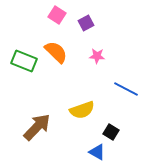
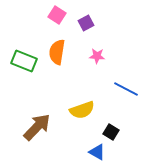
orange semicircle: moved 1 px right; rotated 125 degrees counterclockwise
